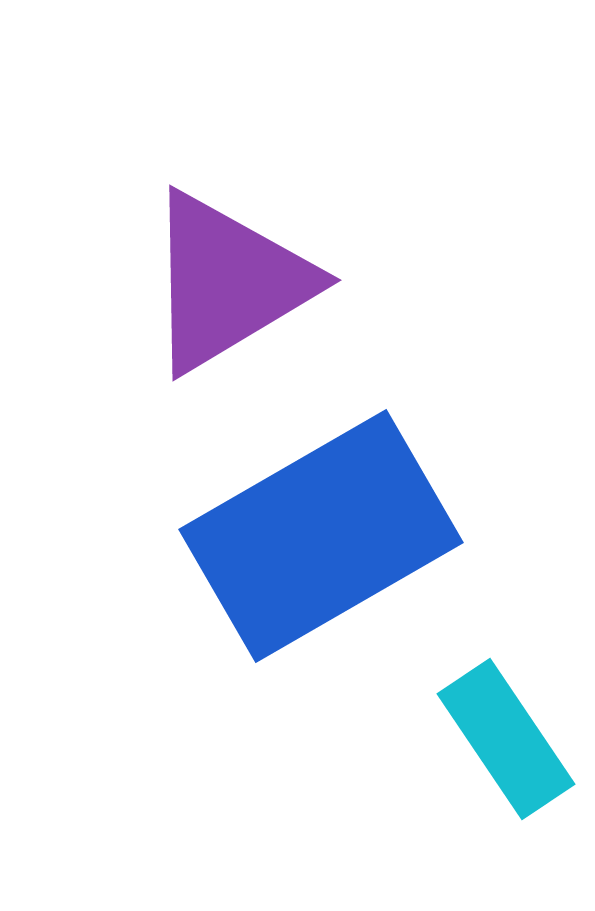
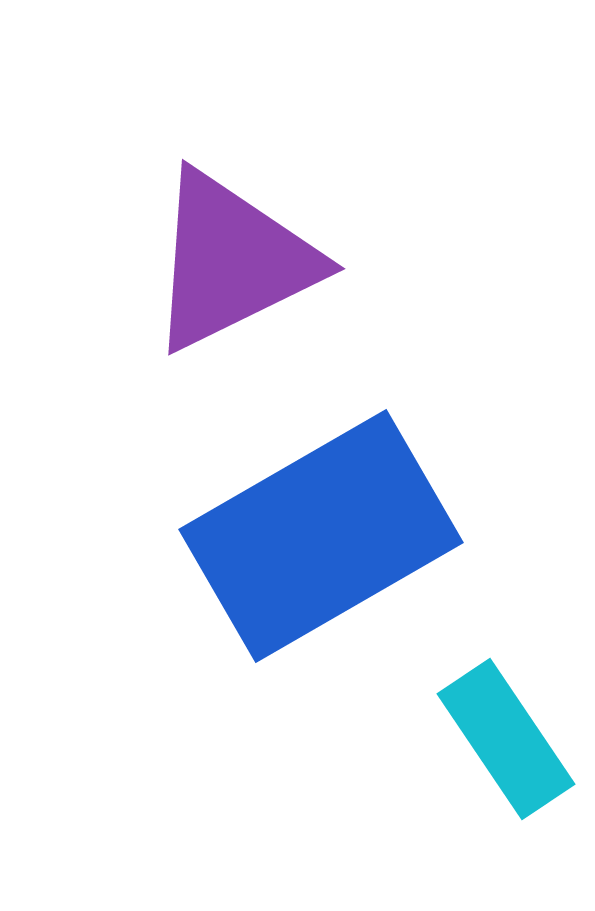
purple triangle: moved 4 px right, 21 px up; rotated 5 degrees clockwise
